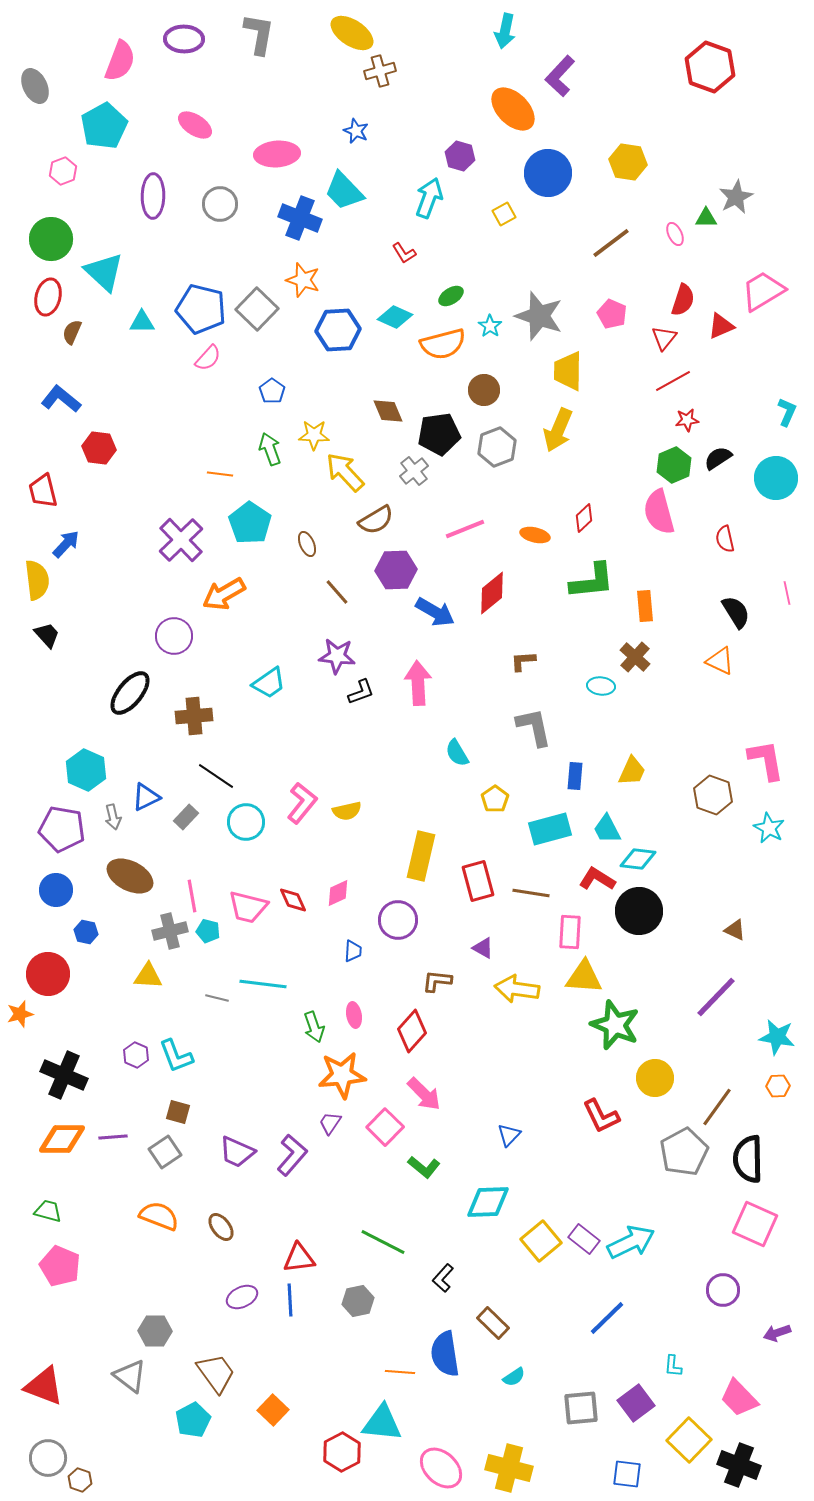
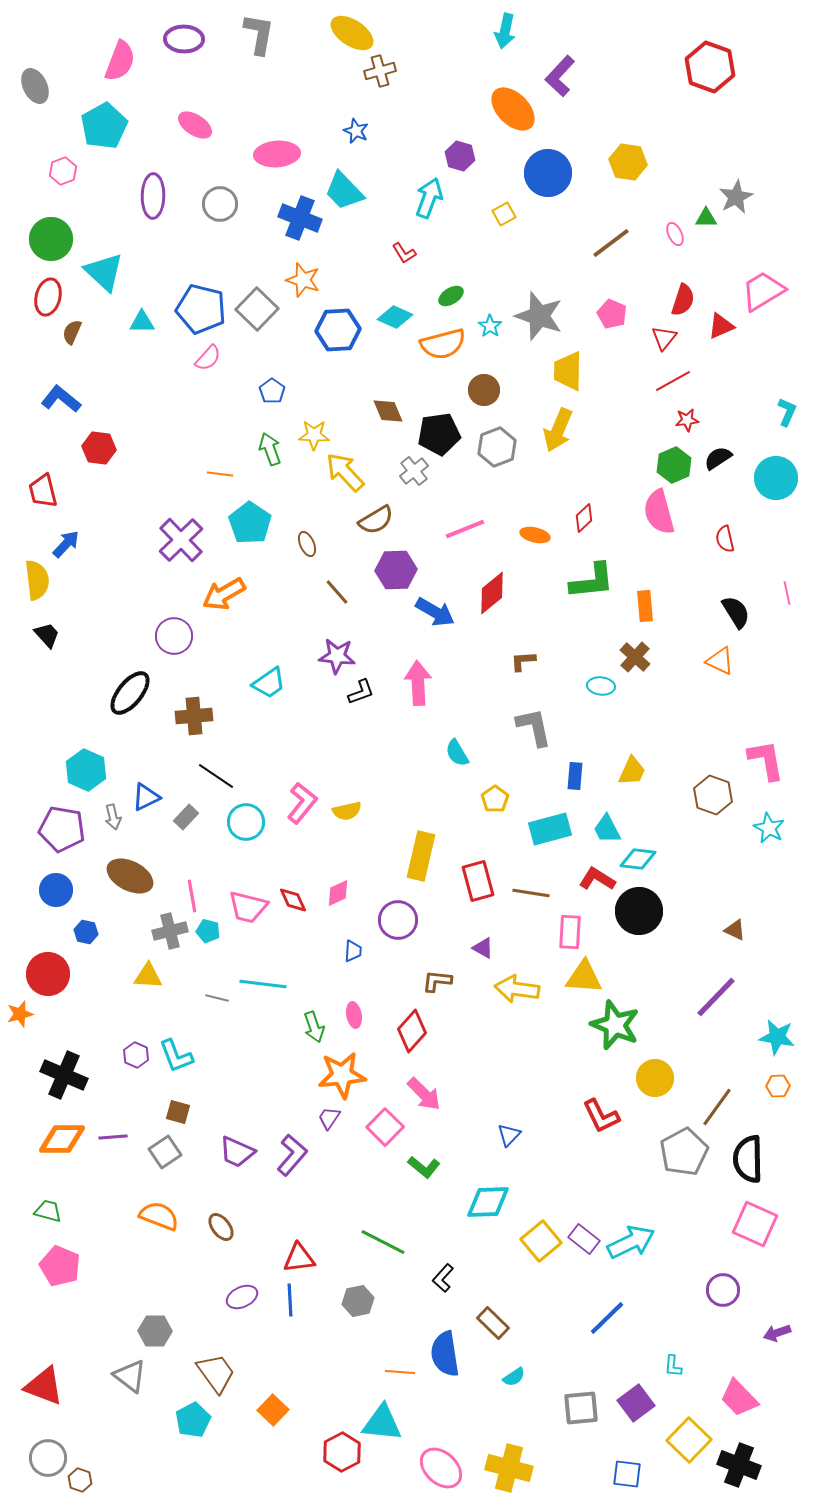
purple trapezoid at (330, 1123): moved 1 px left, 5 px up
